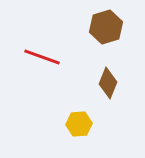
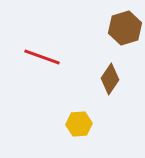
brown hexagon: moved 19 px right, 1 px down
brown diamond: moved 2 px right, 4 px up; rotated 12 degrees clockwise
